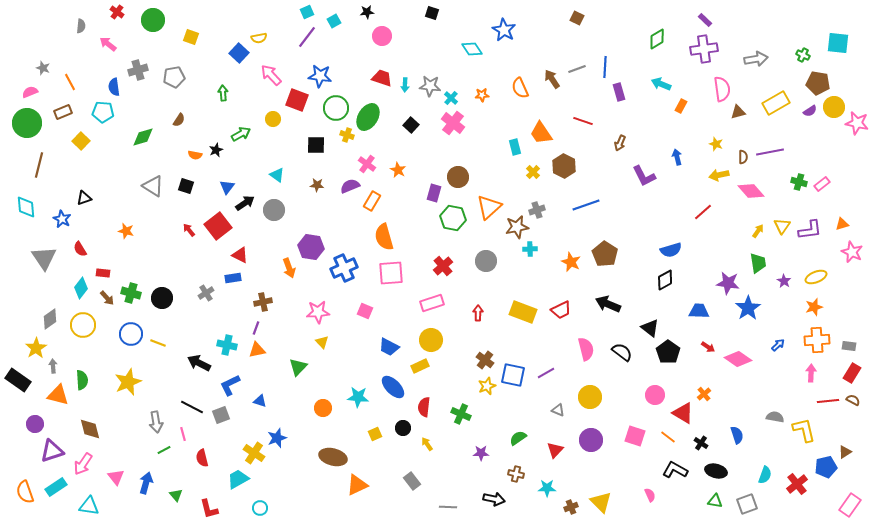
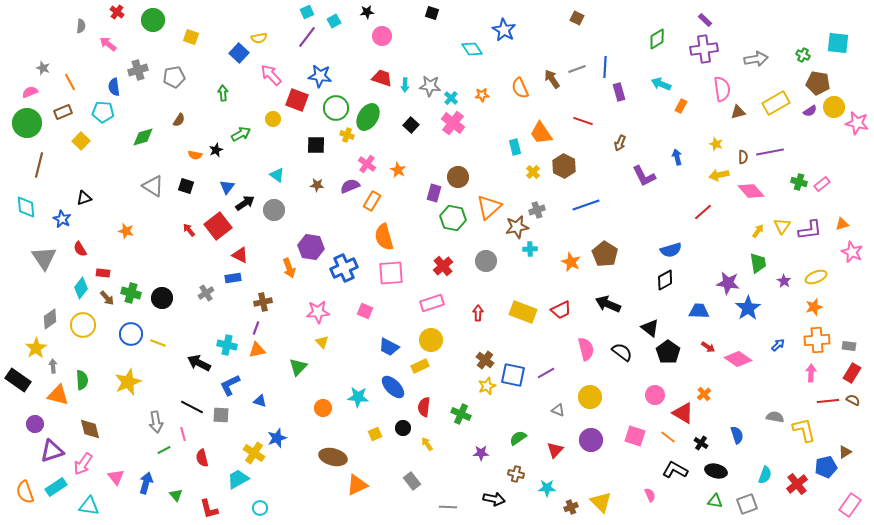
gray square at (221, 415): rotated 24 degrees clockwise
